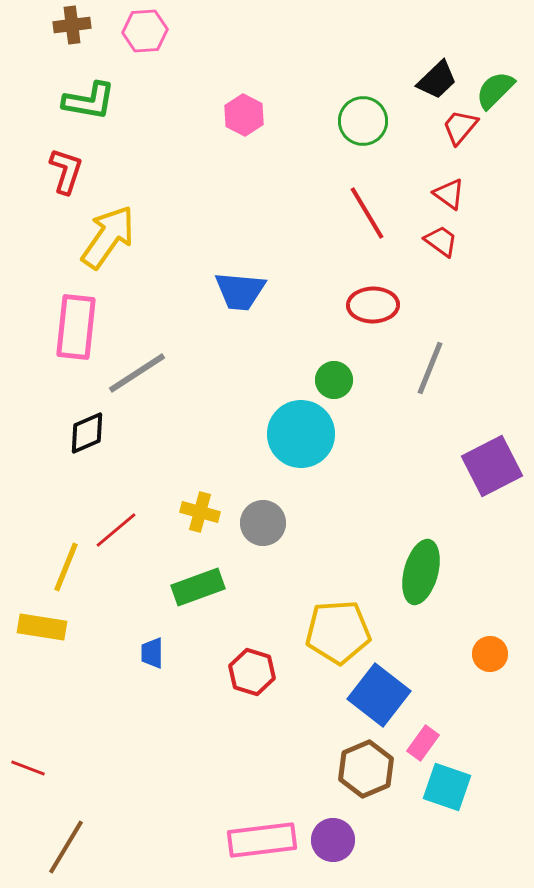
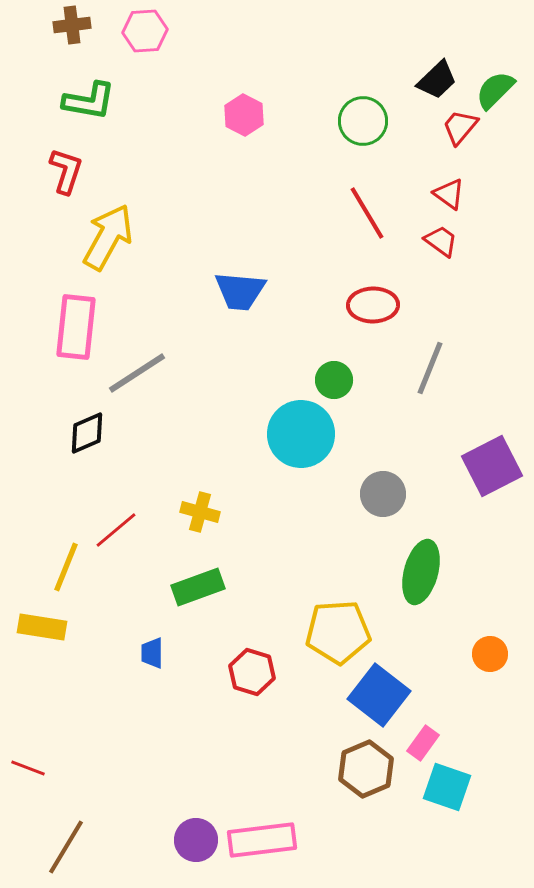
yellow arrow at (108, 237): rotated 6 degrees counterclockwise
gray circle at (263, 523): moved 120 px right, 29 px up
purple circle at (333, 840): moved 137 px left
